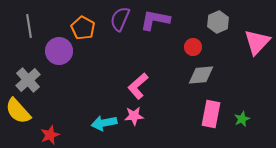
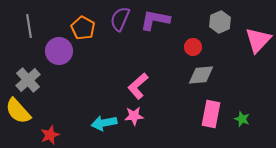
gray hexagon: moved 2 px right
pink triangle: moved 1 px right, 2 px up
green star: rotated 28 degrees counterclockwise
